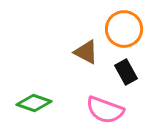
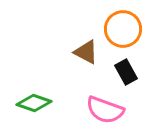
orange circle: moved 1 px left
